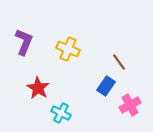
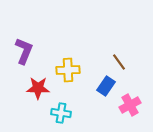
purple L-shape: moved 9 px down
yellow cross: moved 21 px down; rotated 25 degrees counterclockwise
red star: rotated 30 degrees counterclockwise
cyan cross: rotated 18 degrees counterclockwise
